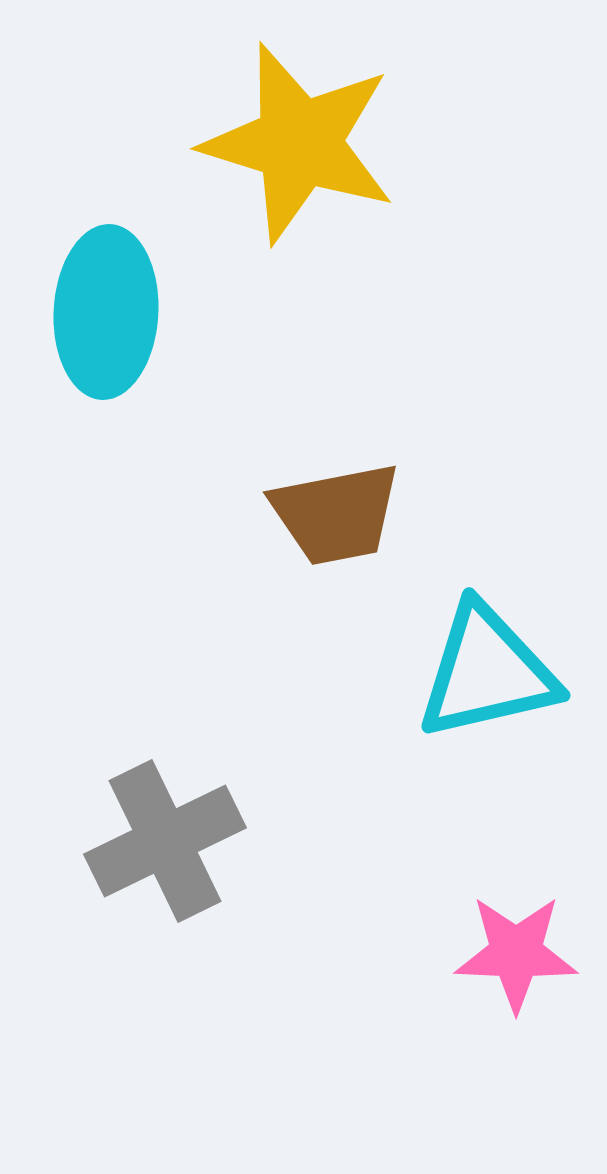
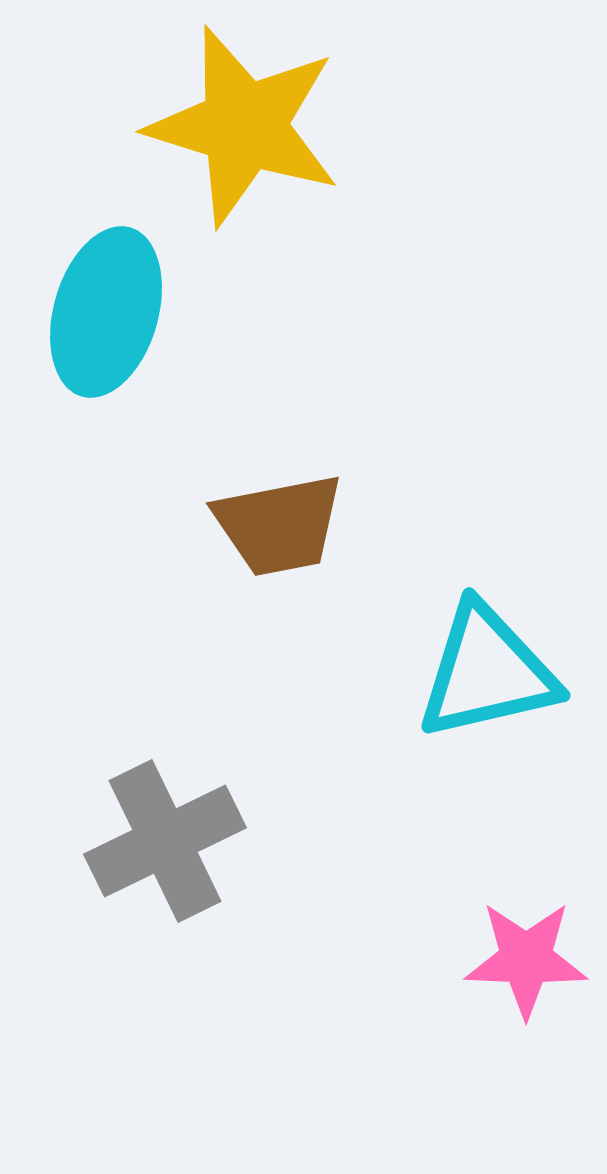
yellow star: moved 55 px left, 17 px up
cyan ellipse: rotated 13 degrees clockwise
brown trapezoid: moved 57 px left, 11 px down
pink star: moved 10 px right, 6 px down
